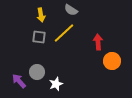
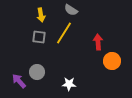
yellow line: rotated 15 degrees counterclockwise
white star: moved 13 px right; rotated 24 degrees clockwise
